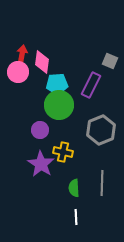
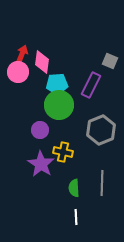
red arrow: rotated 12 degrees clockwise
